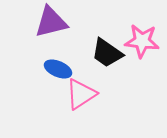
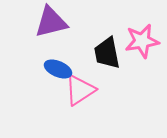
pink star: rotated 16 degrees counterclockwise
black trapezoid: rotated 44 degrees clockwise
pink triangle: moved 1 px left, 4 px up
